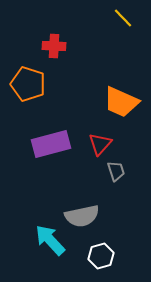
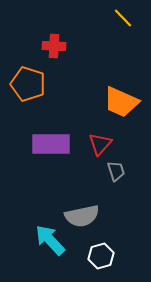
purple rectangle: rotated 15 degrees clockwise
